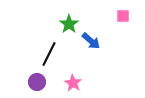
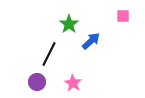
blue arrow: rotated 84 degrees counterclockwise
